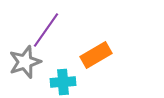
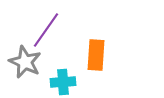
orange rectangle: rotated 56 degrees counterclockwise
gray star: rotated 28 degrees counterclockwise
